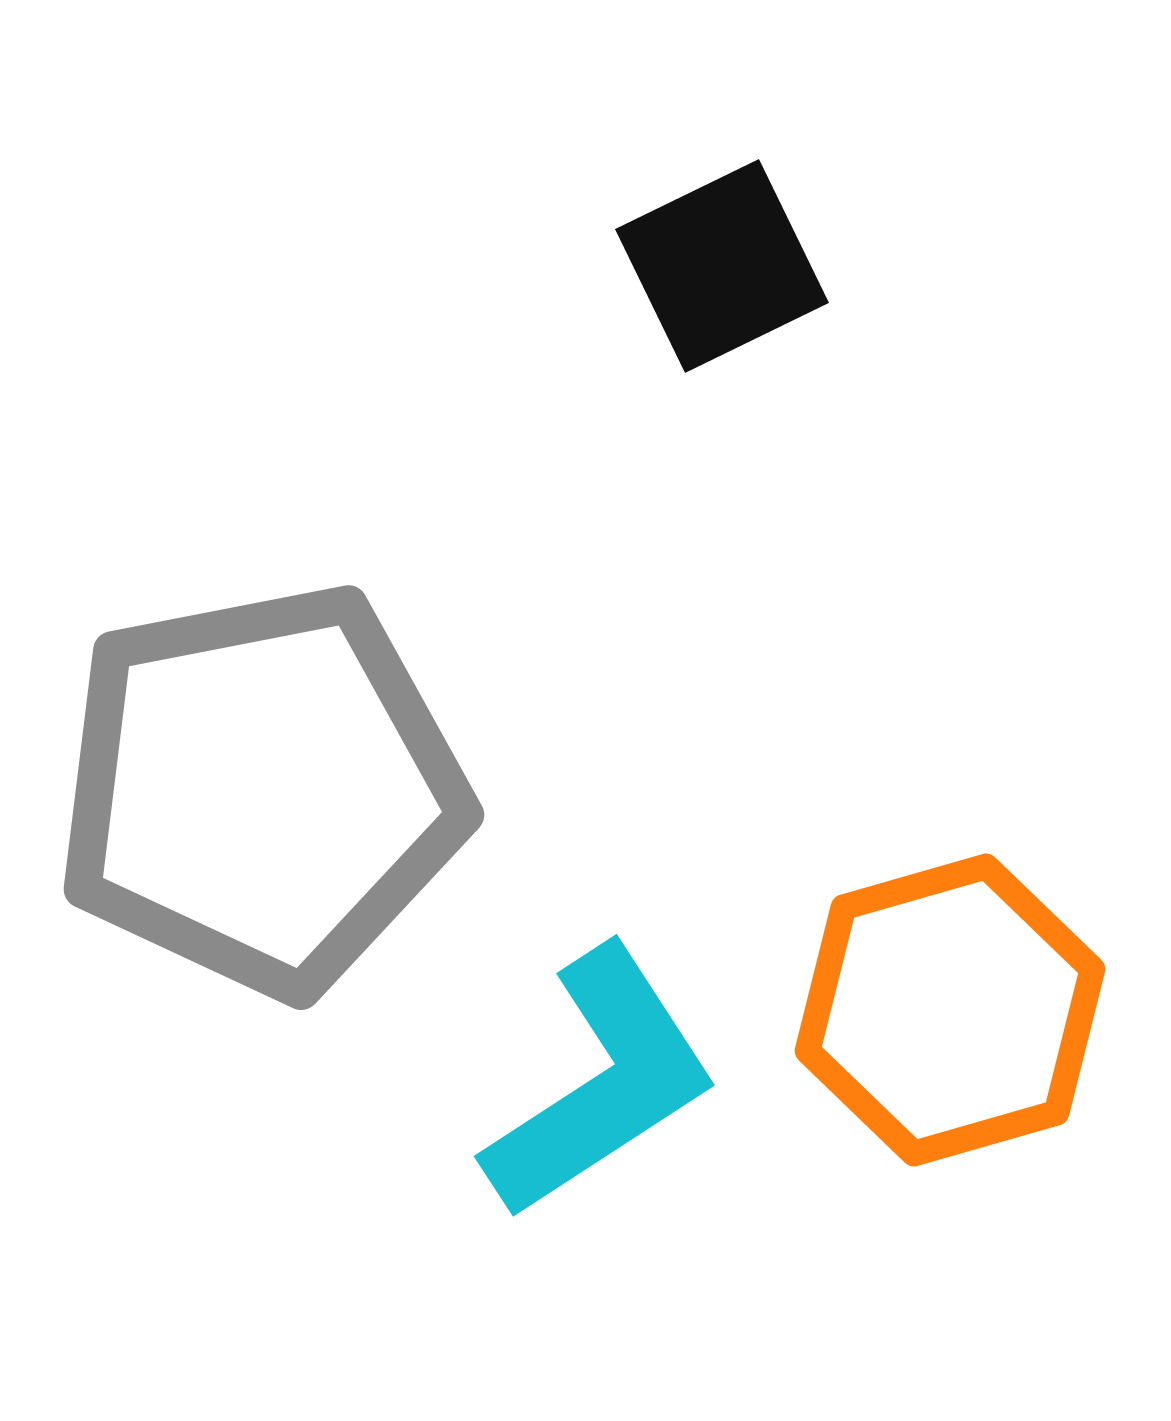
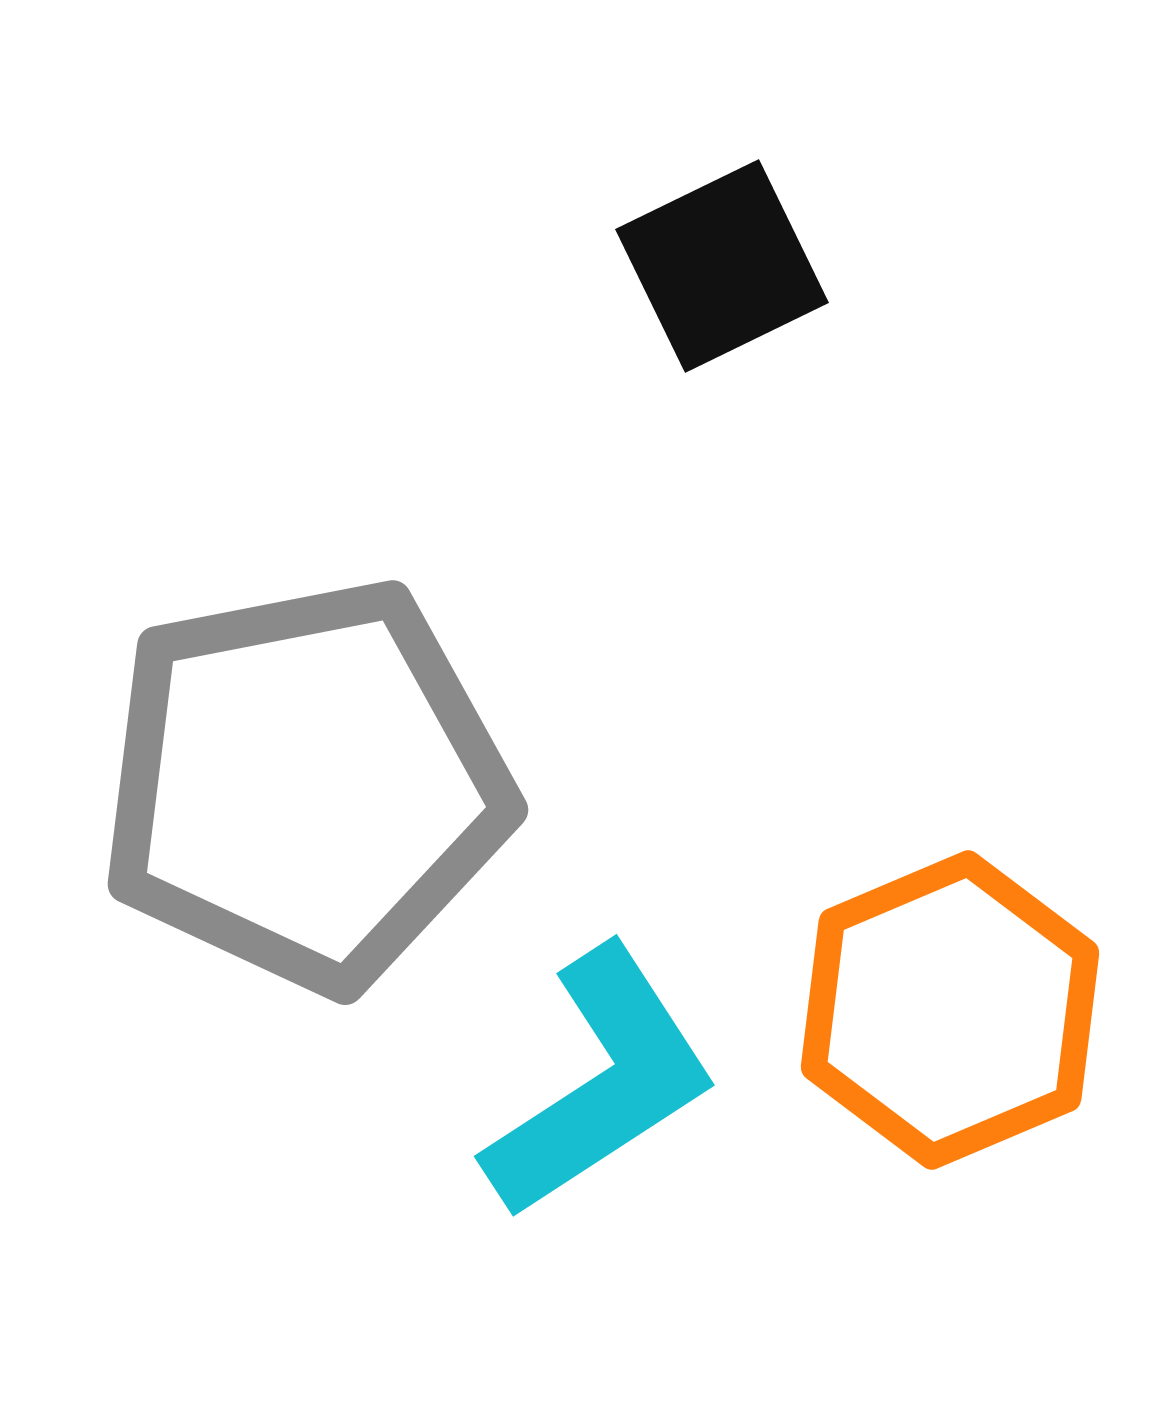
gray pentagon: moved 44 px right, 5 px up
orange hexagon: rotated 7 degrees counterclockwise
